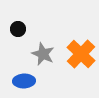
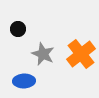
orange cross: rotated 8 degrees clockwise
